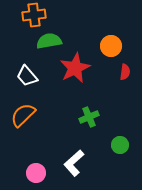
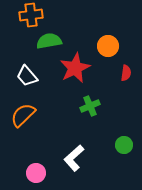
orange cross: moved 3 px left
orange circle: moved 3 px left
red semicircle: moved 1 px right, 1 px down
green cross: moved 1 px right, 11 px up
green circle: moved 4 px right
white L-shape: moved 5 px up
